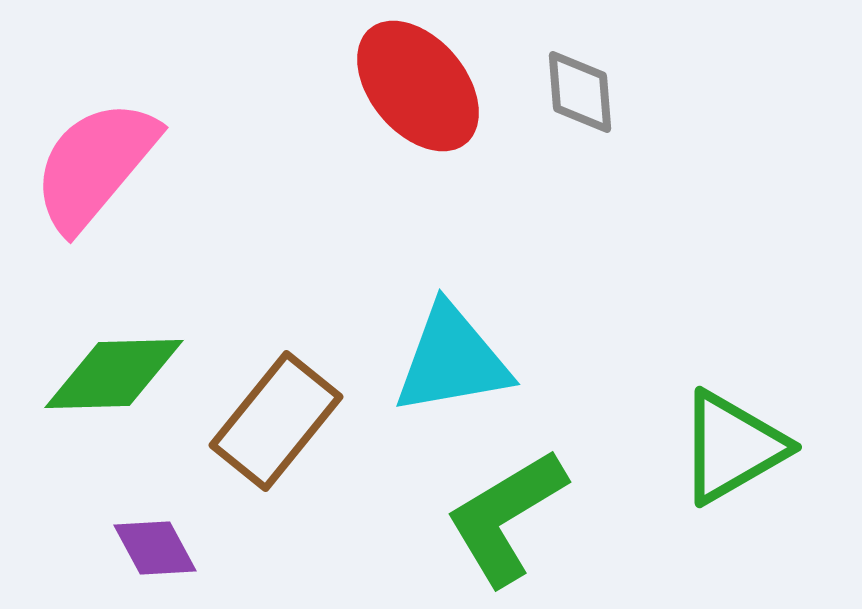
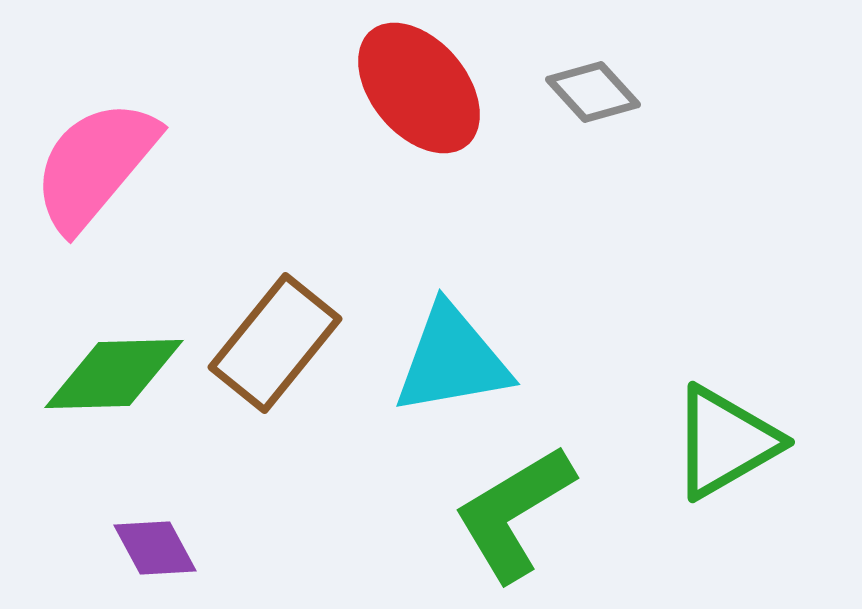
red ellipse: moved 1 px right, 2 px down
gray diamond: moved 13 px right; rotated 38 degrees counterclockwise
brown rectangle: moved 1 px left, 78 px up
green triangle: moved 7 px left, 5 px up
green L-shape: moved 8 px right, 4 px up
